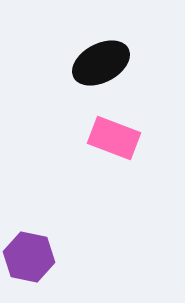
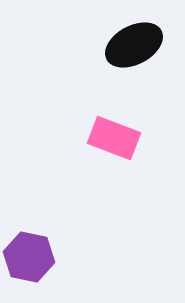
black ellipse: moved 33 px right, 18 px up
